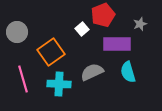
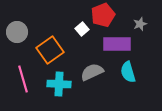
orange square: moved 1 px left, 2 px up
